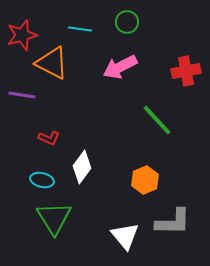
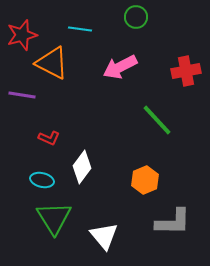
green circle: moved 9 px right, 5 px up
white triangle: moved 21 px left
